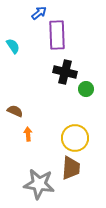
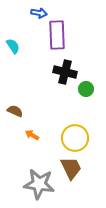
blue arrow: rotated 49 degrees clockwise
orange arrow: moved 4 px right, 1 px down; rotated 56 degrees counterclockwise
brown trapezoid: rotated 30 degrees counterclockwise
